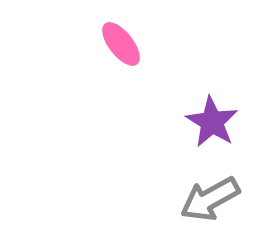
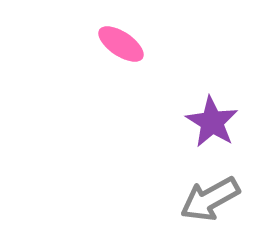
pink ellipse: rotated 18 degrees counterclockwise
